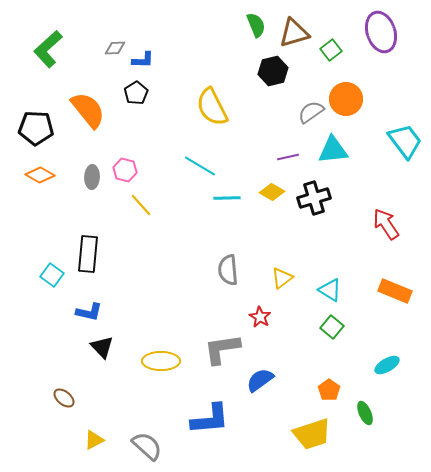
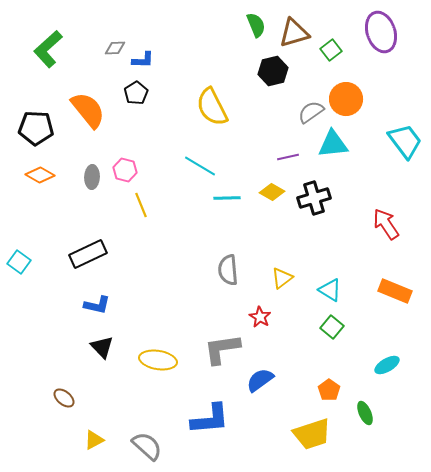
cyan triangle at (333, 150): moved 6 px up
yellow line at (141, 205): rotated 20 degrees clockwise
black rectangle at (88, 254): rotated 60 degrees clockwise
cyan square at (52, 275): moved 33 px left, 13 px up
blue L-shape at (89, 312): moved 8 px right, 7 px up
yellow ellipse at (161, 361): moved 3 px left, 1 px up; rotated 9 degrees clockwise
